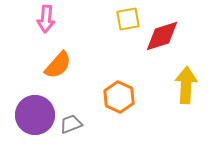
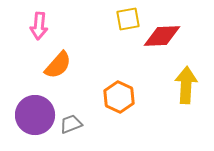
pink arrow: moved 7 px left, 7 px down
red diamond: rotated 15 degrees clockwise
